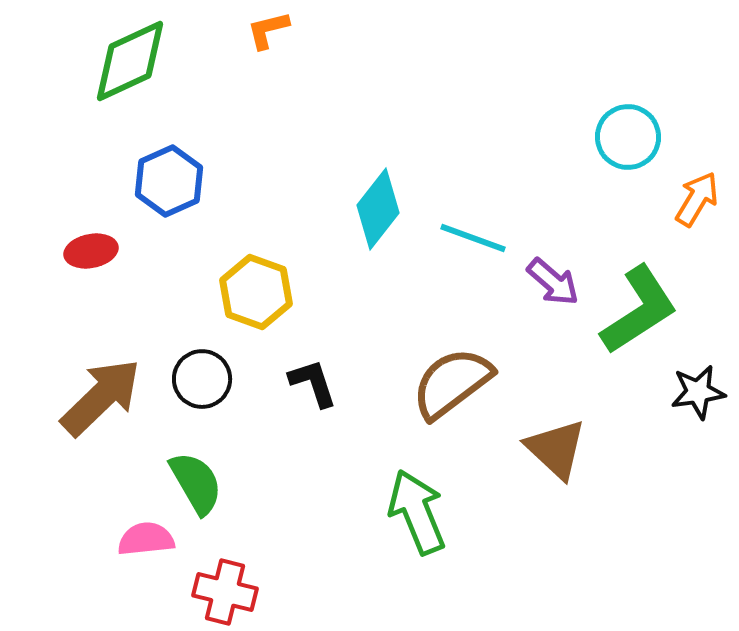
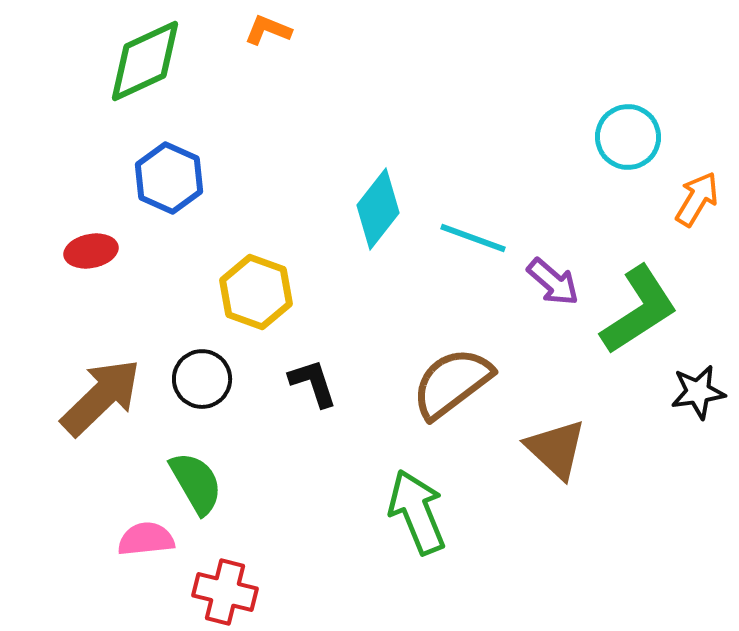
orange L-shape: rotated 36 degrees clockwise
green diamond: moved 15 px right
blue hexagon: moved 3 px up; rotated 12 degrees counterclockwise
